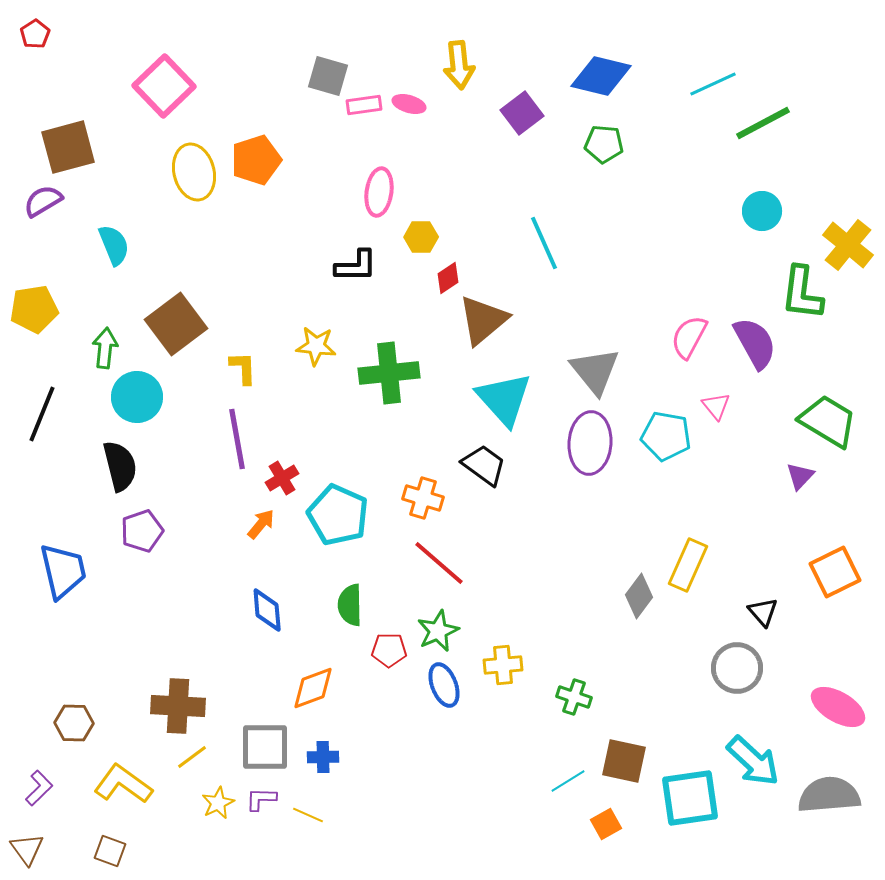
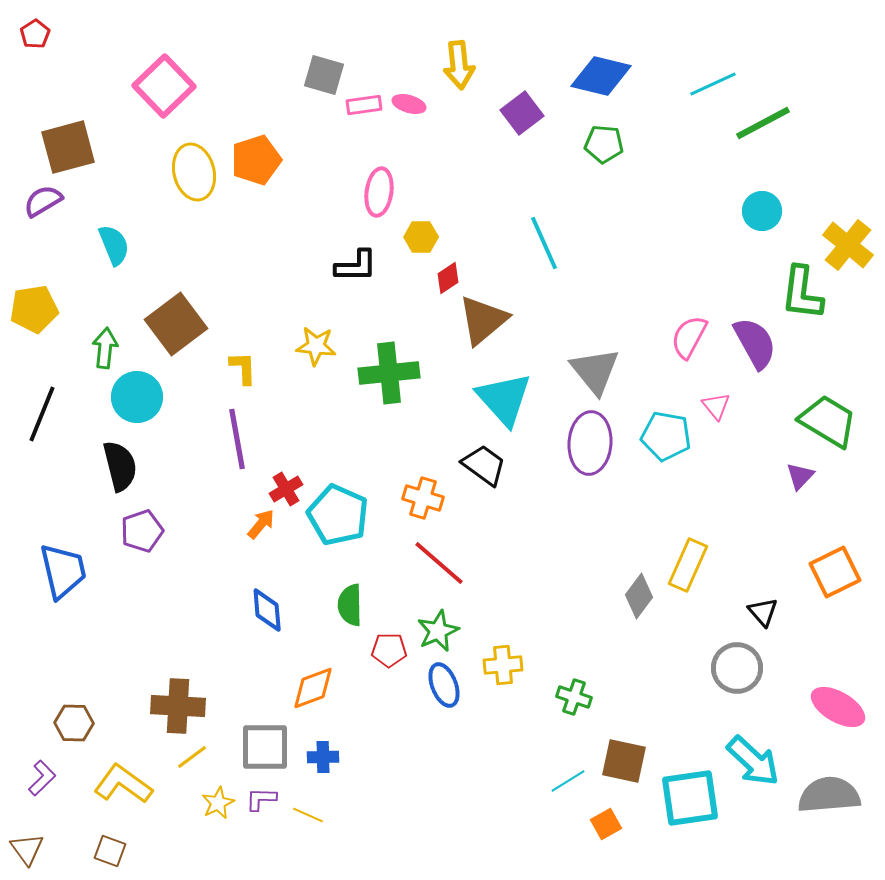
gray square at (328, 76): moved 4 px left, 1 px up
red cross at (282, 478): moved 4 px right, 11 px down
purple L-shape at (39, 788): moved 3 px right, 10 px up
